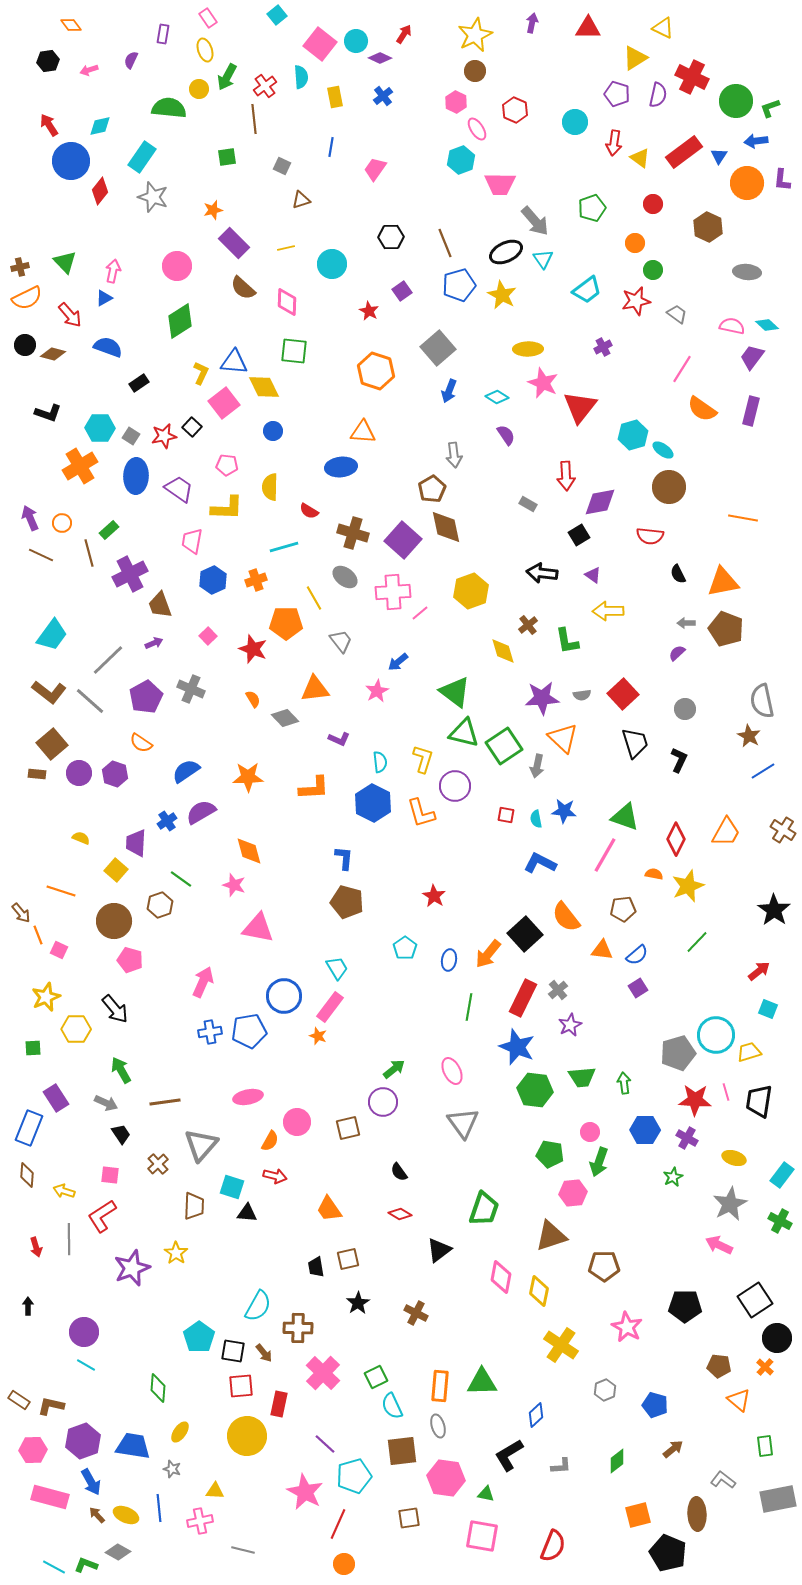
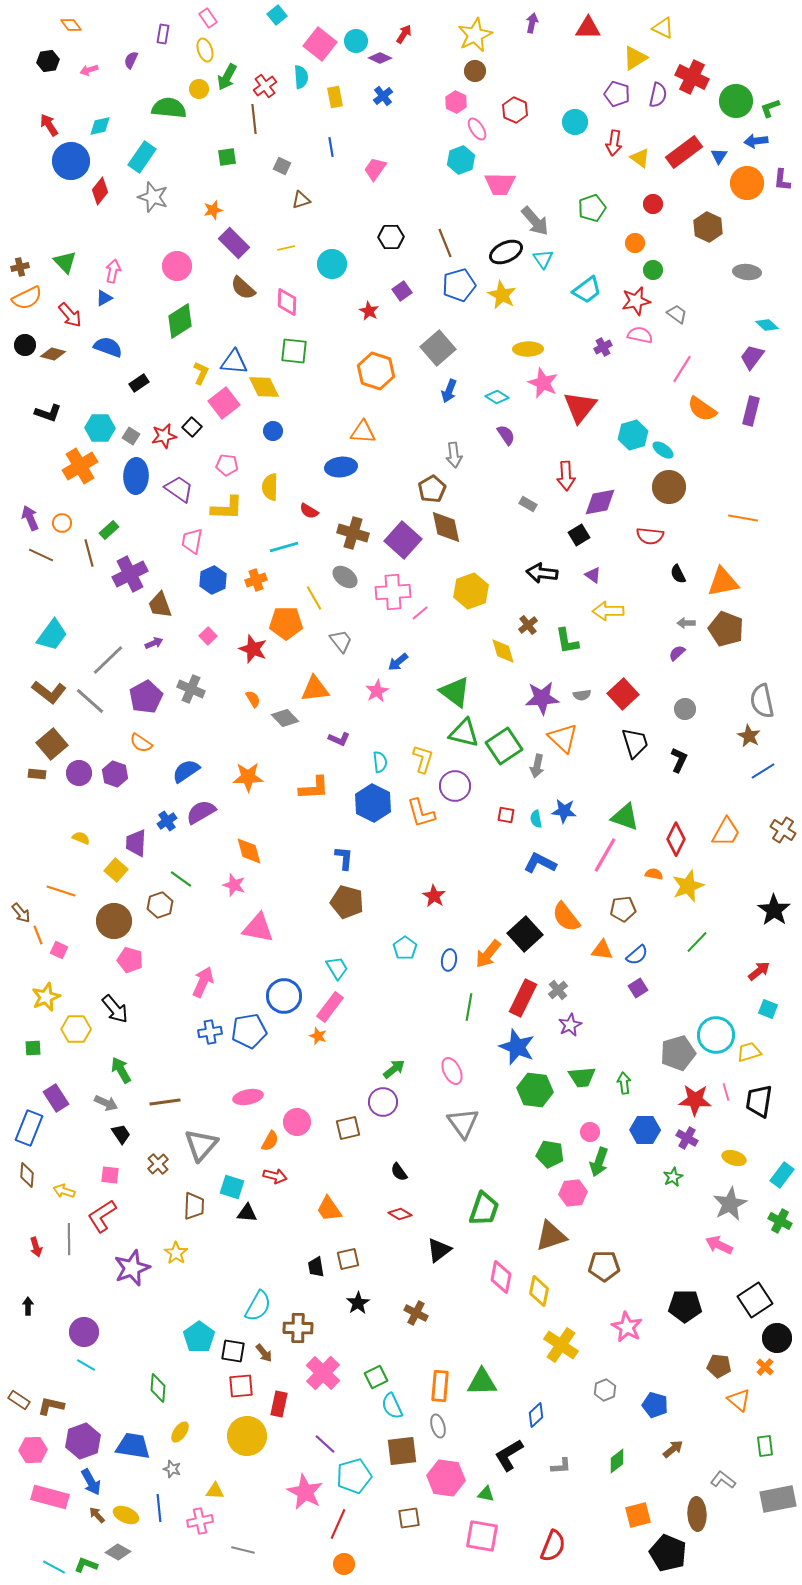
blue line at (331, 147): rotated 18 degrees counterclockwise
pink semicircle at (732, 326): moved 92 px left, 9 px down
